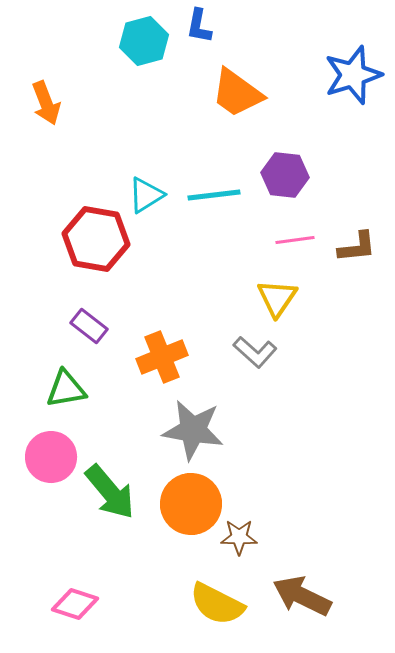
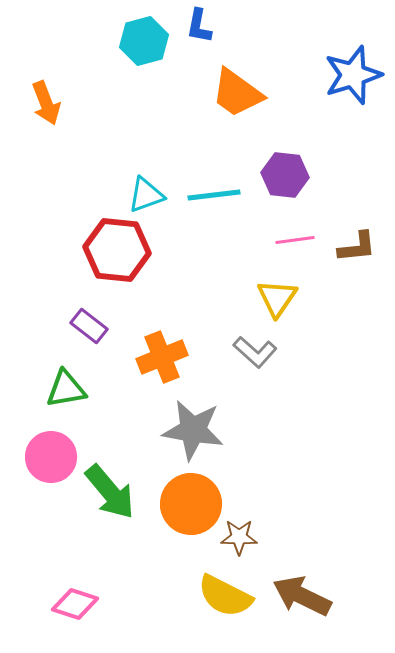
cyan triangle: rotated 12 degrees clockwise
red hexagon: moved 21 px right, 11 px down; rotated 4 degrees counterclockwise
yellow semicircle: moved 8 px right, 8 px up
